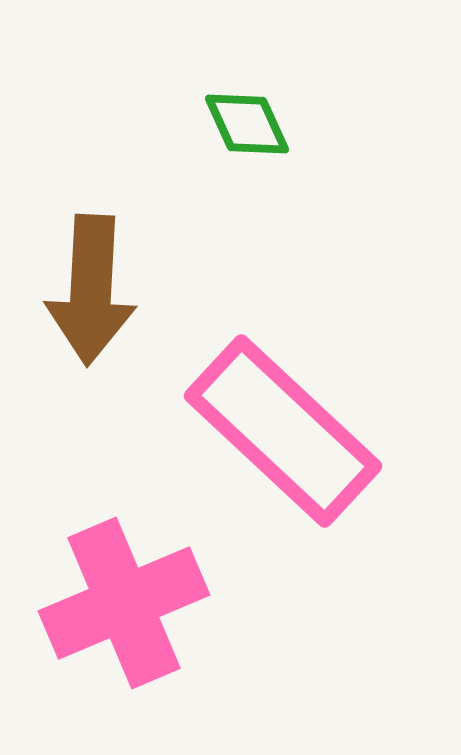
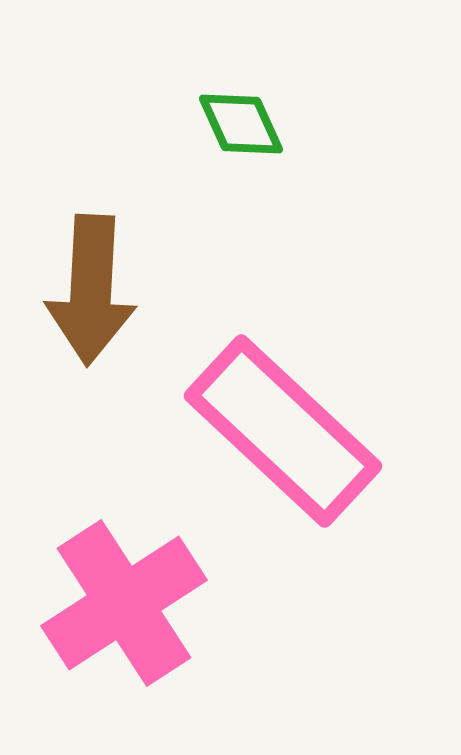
green diamond: moved 6 px left
pink cross: rotated 10 degrees counterclockwise
